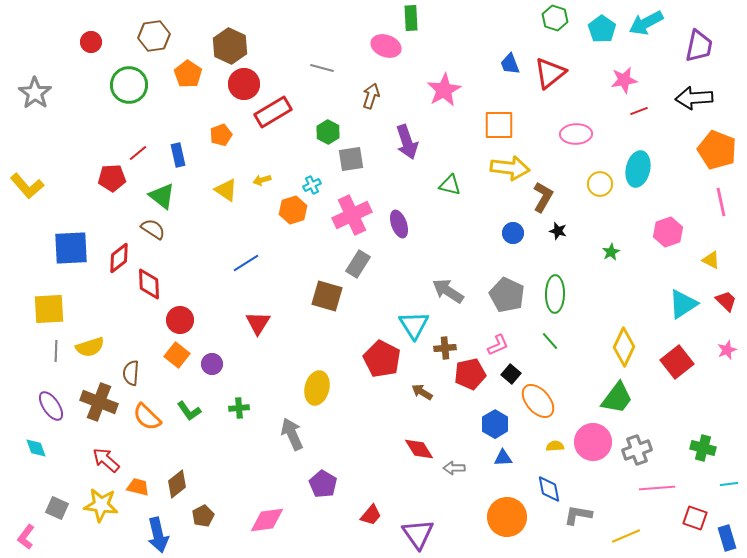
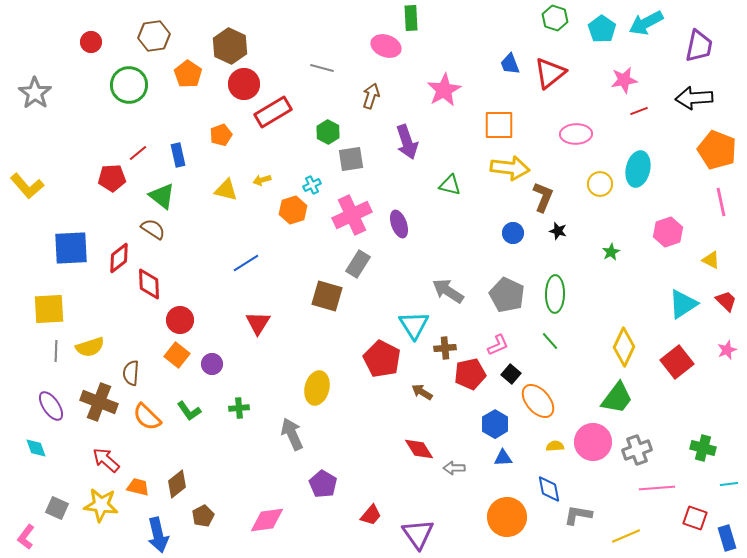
yellow triangle at (226, 190): rotated 20 degrees counterclockwise
brown L-shape at (543, 197): rotated 8 degrees counterclockwise
